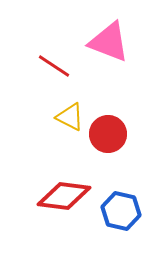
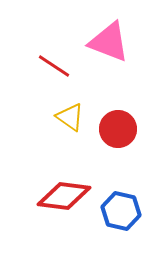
yellow triangle: rotated 8 degrees clockwise
red circle: moved 10 px right, 5 px up
